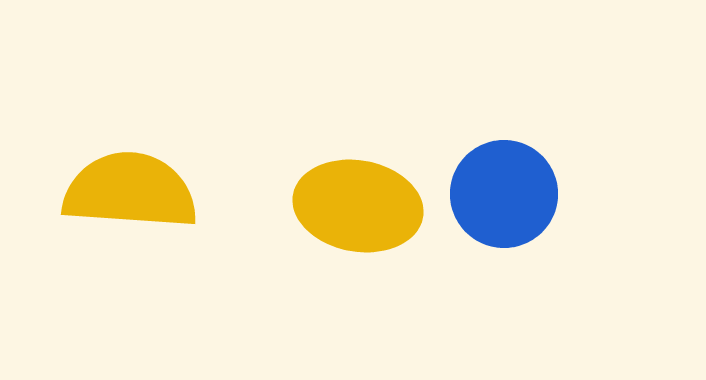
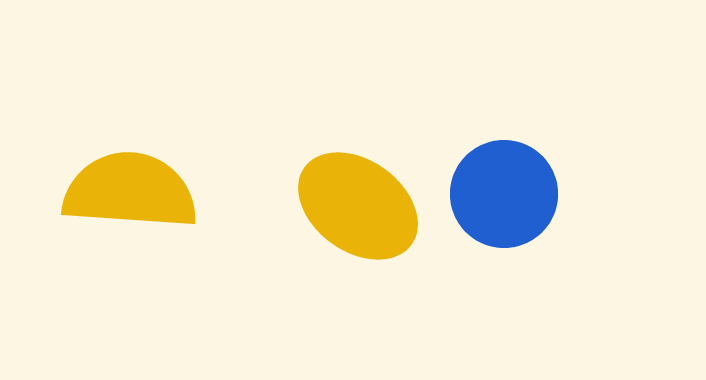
yellow ellipse: rotated 26 degrees clockwise
